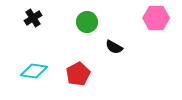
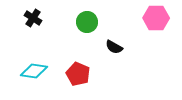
black cross: rotated 24 degrees counterclockwise
red pentagon: rotated 20 degrees counterclockwise
